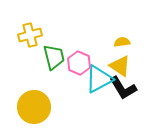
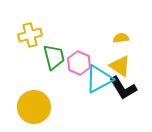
yellow semicircle: moved 1 px left, 4 px up
